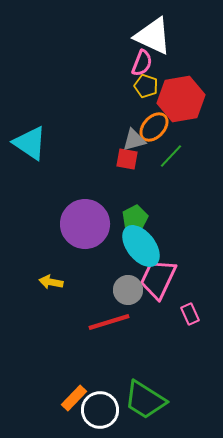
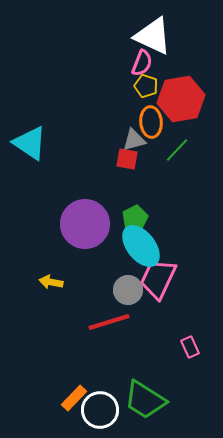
orange ellipse: moved 3 px left, 5 px up; rotated 48 degrees counterclockwise
green line: moved 6 px right, 6 px up
pink rectangle: moved 33 px down
